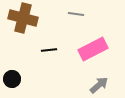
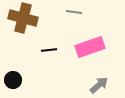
gray line: moved 2 px left, 2 px up
pink rectangle: moved 3 px left, 2 px up; rotated 8 degrees clockwise
black circle: moved 1 px right, 1 px down
